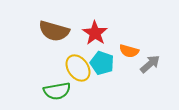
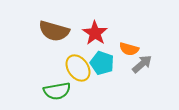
orange semicircle: moved 2 px up
gray arrow: moved 8 px left
